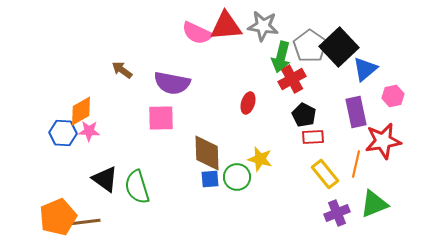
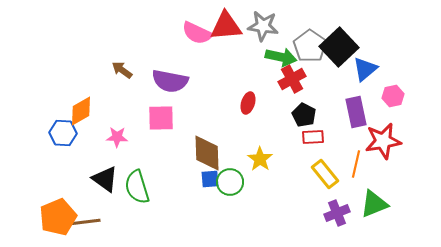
green arrow: rotated 92 degrees counterclockwise
purple semicircle: moved 2 px left, 2 px up
pink star: moved 28 px right, 6 px down
yellow star: rotated 20 degrees clockwise
green circle: moved 7 px left, 5 px down
